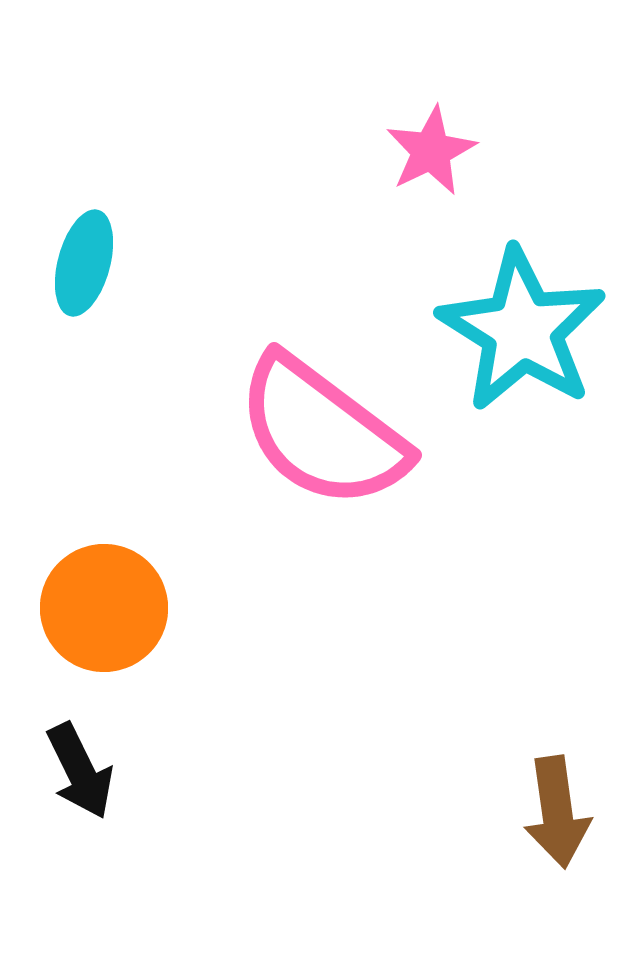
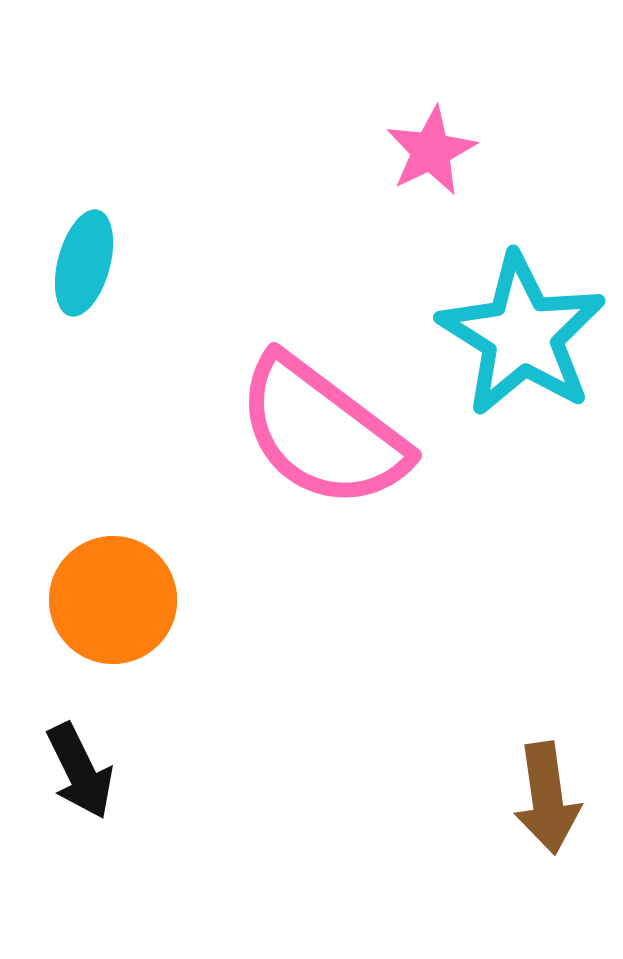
cyan star: moved 5 px down
orange circle: moved 9 px right, 8 px up
brown arrow: moved 10 px left, 14 px up
